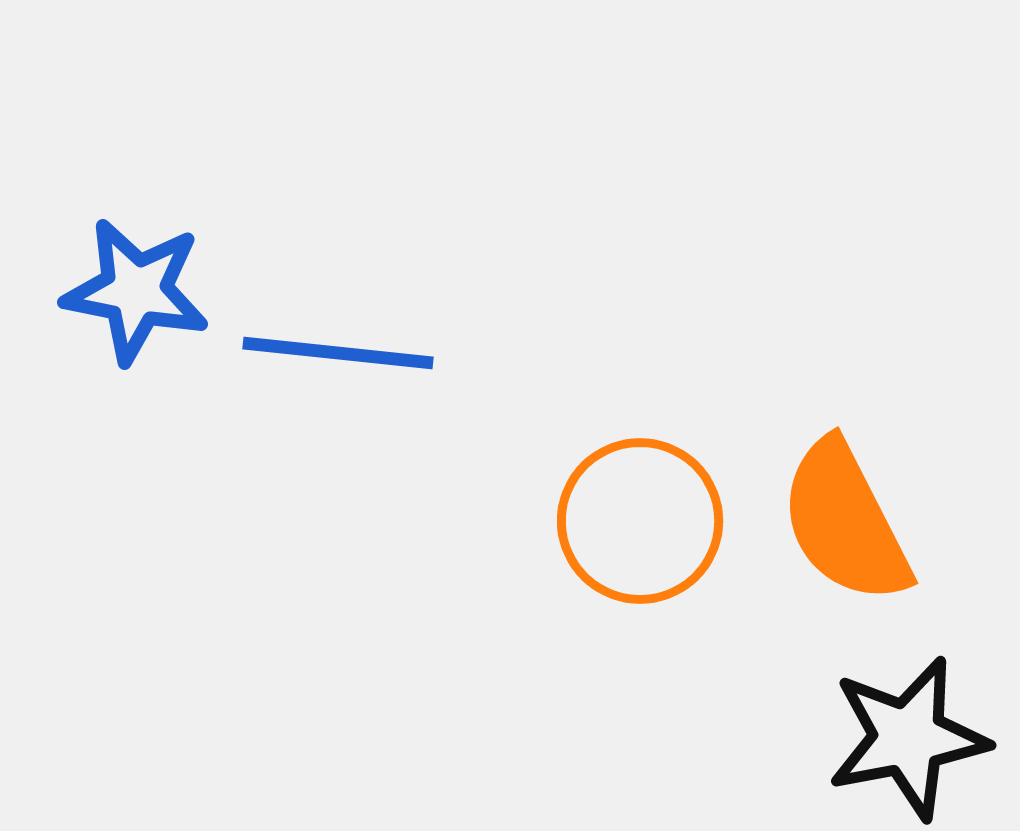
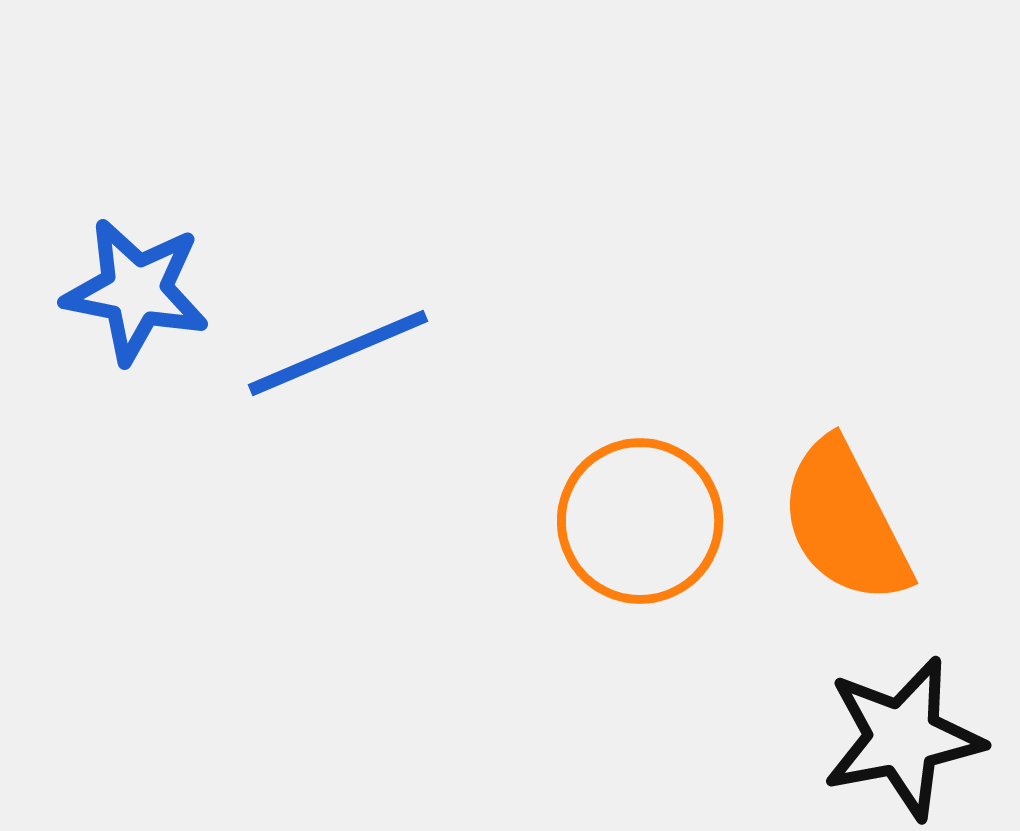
blue line: rotated 29 degrees counterclockwise
black star: moved 5 px left
